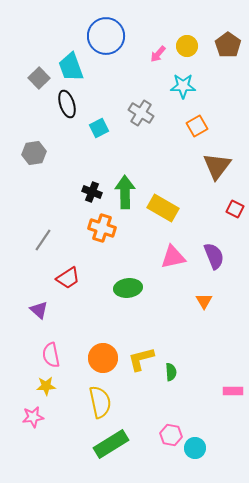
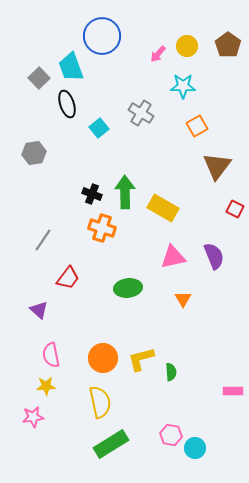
blue circle: moved 4 px left
cyan square: rotated 12 degrees counterclockwise
black cross: moved 2 px down
red trapezoid: rotated 20 degrees counterclockwise
orange triangle: moved 21 px left, 2 px up
